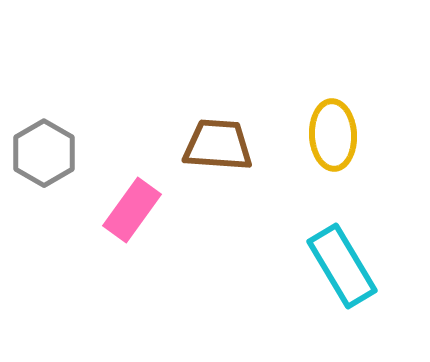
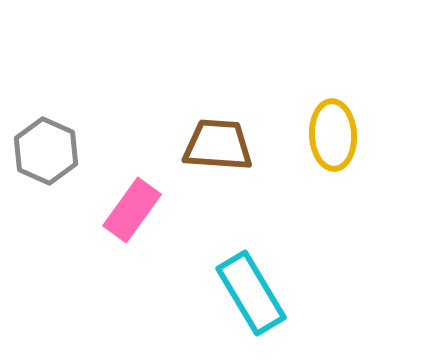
gray hexagon: moved 2 px right, 2 px up; rotated 6 degrees counterclockwise
cyan rectangle: moved 91 px left, 27 px down
